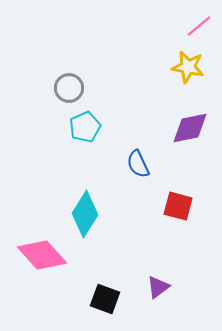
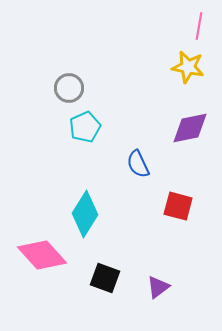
pink line: rotated 40 degrees counterclockwise
black square: moved 21 px up
